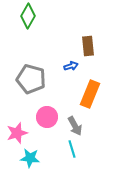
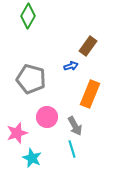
brown rectangle: rotated 42 degrees clockwise
cyan star: moved 2 px right; rotated 18 degrees clockwise
